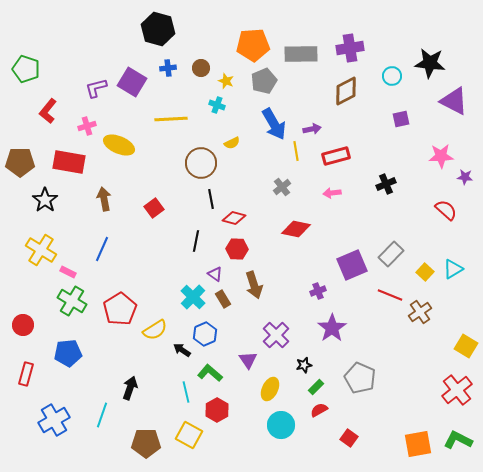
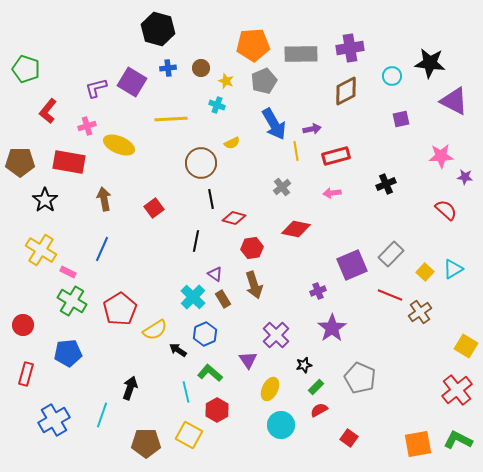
red hexagon at (237, 249): moved 15 px right, 1 px up; rotated 10 degrees counterclockwise
black arrow at (182, 350): moved 4 px left
